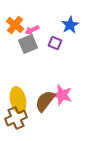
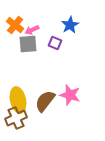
gray square: rotated 18 degrees clockwise
pink star: moved 8 px right
